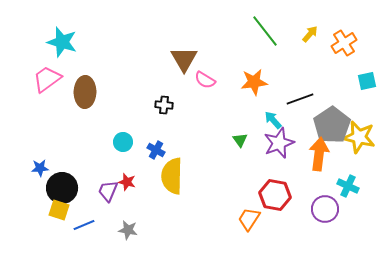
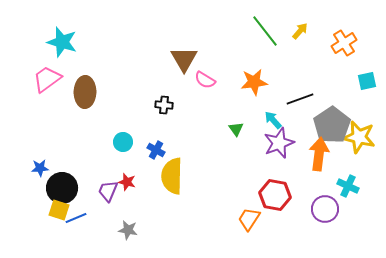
yellow arrow: moved 10 px left, 3 px up
green triangle: moved 4 px left, 11 px up
blue line: moved 8 px left, 7 px up
